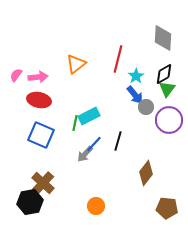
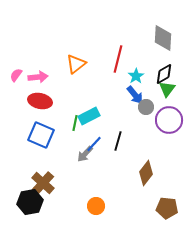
red ellipse: moved 1 px right, 1 px down
